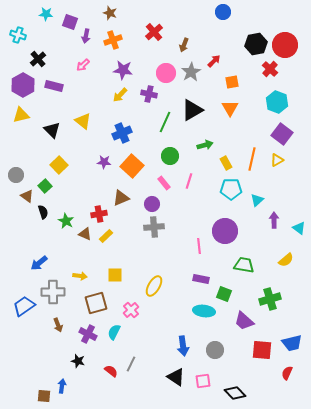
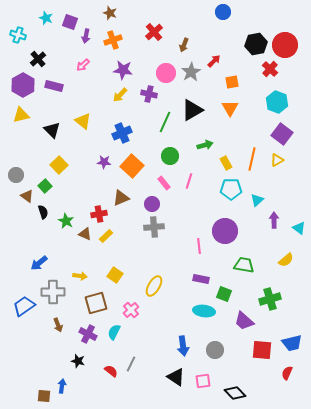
cyan star at (46, 14): moved 4 px down; rotated 16 degrees clockwise
yellow square at (115, 275): rotated 35 degrees clockwise
